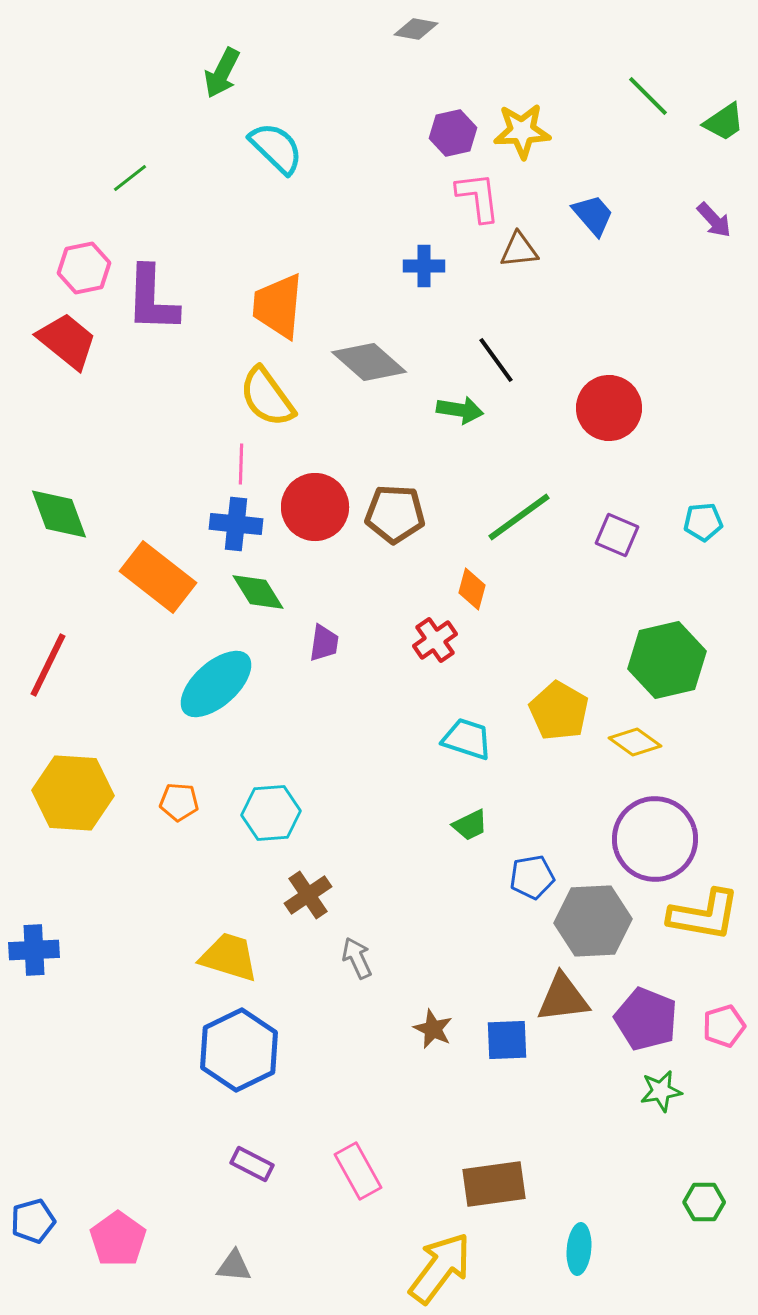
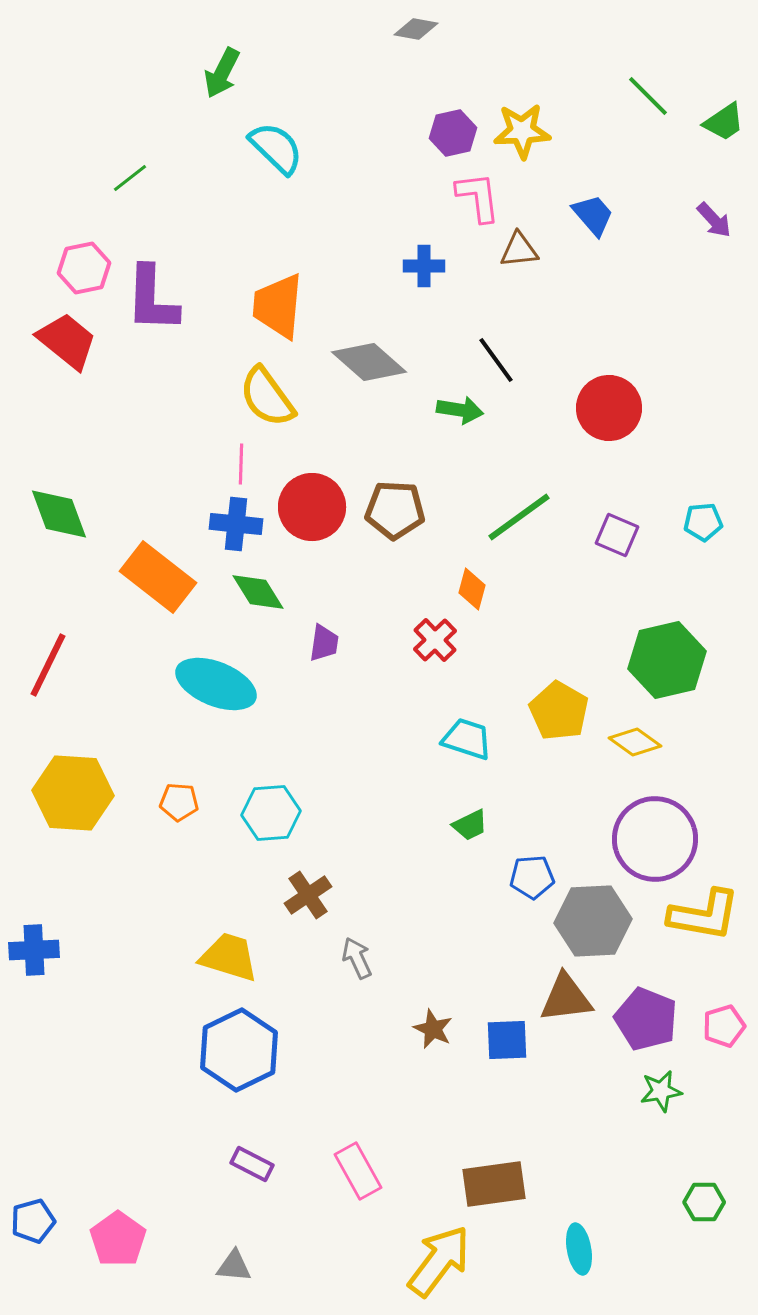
red circle at (315, 507): moved 3 px left
brown pentagon at (395, 514): moved 4 px up
red cross at (435, 640): rotated 9 degrees counterclockwise
cyan ellipse at (216, 684): rotated 64 degrees clockwise
blue pentagon at (532, 877): rotated 6 degrees clockwise
brown triangle at (563, 998): moved 3 px right
cyan ellipse at (579, 1249): rotated 15 degrees counterclockwise
yellow arrow at (440, 1268): moved 1 px left, 7 px up
